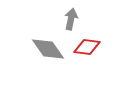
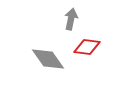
gray diamond: moved 10 px down
